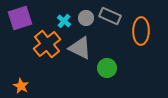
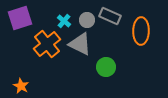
gray circle: moved 1 px right, 2 px down
gray triangle: moved 4 px up
green circle: moved 1 px left, 1 px up
